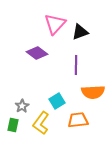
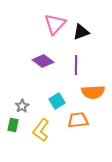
black triangle: moved 1 px right
purple diamond: moved 6 px right, 8 px down
yellow L-shape: moved 7 px down
